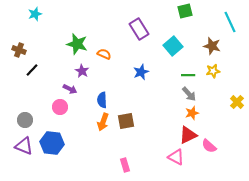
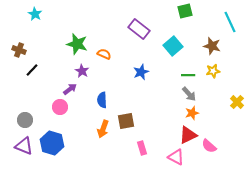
cyan star: rotated 24 degrees counterclockwise
purple rectangle: rotated 20 degrees counterclockwise
purple arrow: rotated 64 degrees counterclockwise
orange arrow: moved 7 px down
blue hexagon: rotated 10 degrees clockwise
pink rectangle: moved 17 px right, 17 px up
